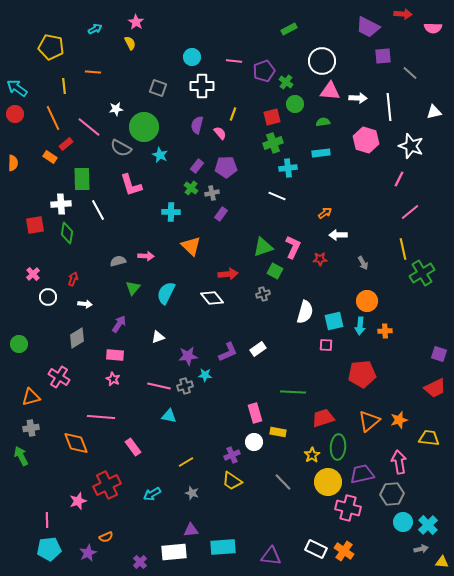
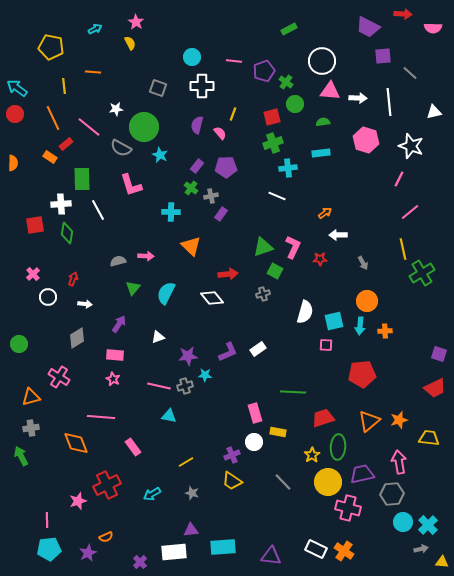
white line at (389, 107): moved 5 px up
gray cross at (212, 193): moved 1 px left, 3 px down
